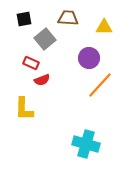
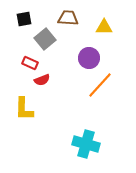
red rectangle: moved 1 px left
